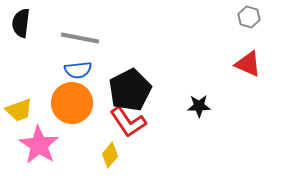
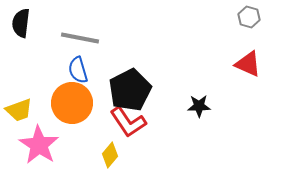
blue semicircle: rotated 80 degrees clockwise
